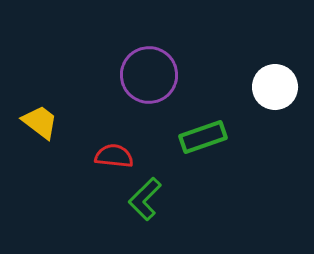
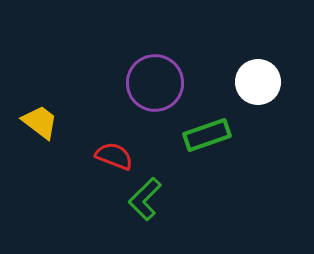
purple circle: moved 6 px right, 8 px down
white circle: moved 17 px left, 5 px up
green rectangle: moved 4 px right, 2 px up
red semicircle: rotated 15 degrees clockwise
